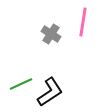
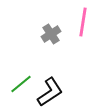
gray cross: rotated 24 degrees clockwise
green line: rotated 15 degrees counterclockwise
